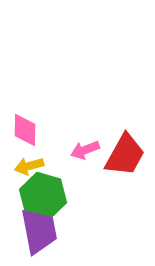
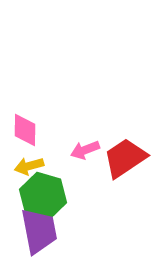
red trapezoid: moved 3 px down; rotated 153 degrees counterclockwise
